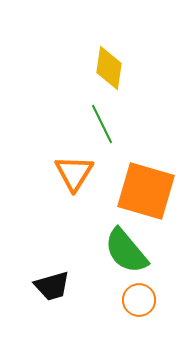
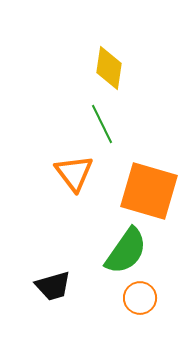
orange triangle: rotated 9 degrees counterclockwise
orange square: moved 3 px right
green semicircle: rotated 105 degrees counterclockwise
black trapezoid: moved 1 px right
orange circle: moved 1 px right, 2 px up
